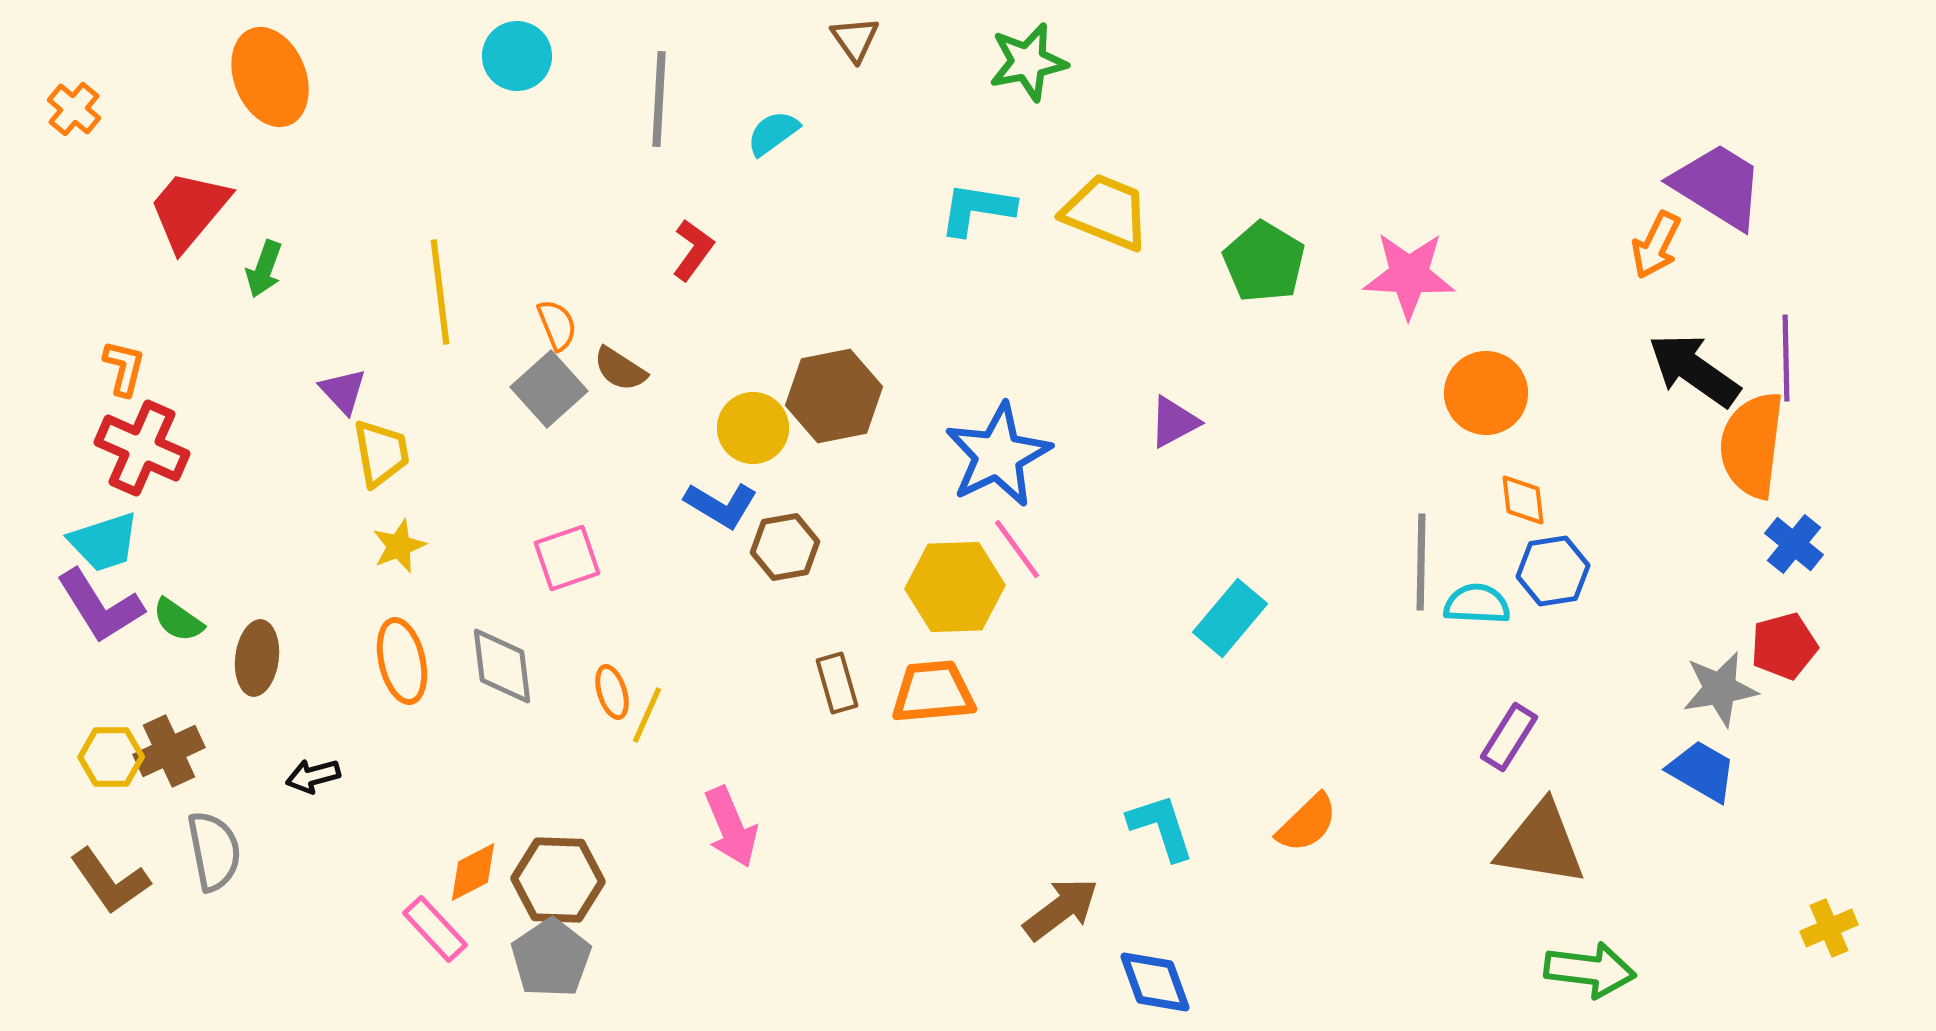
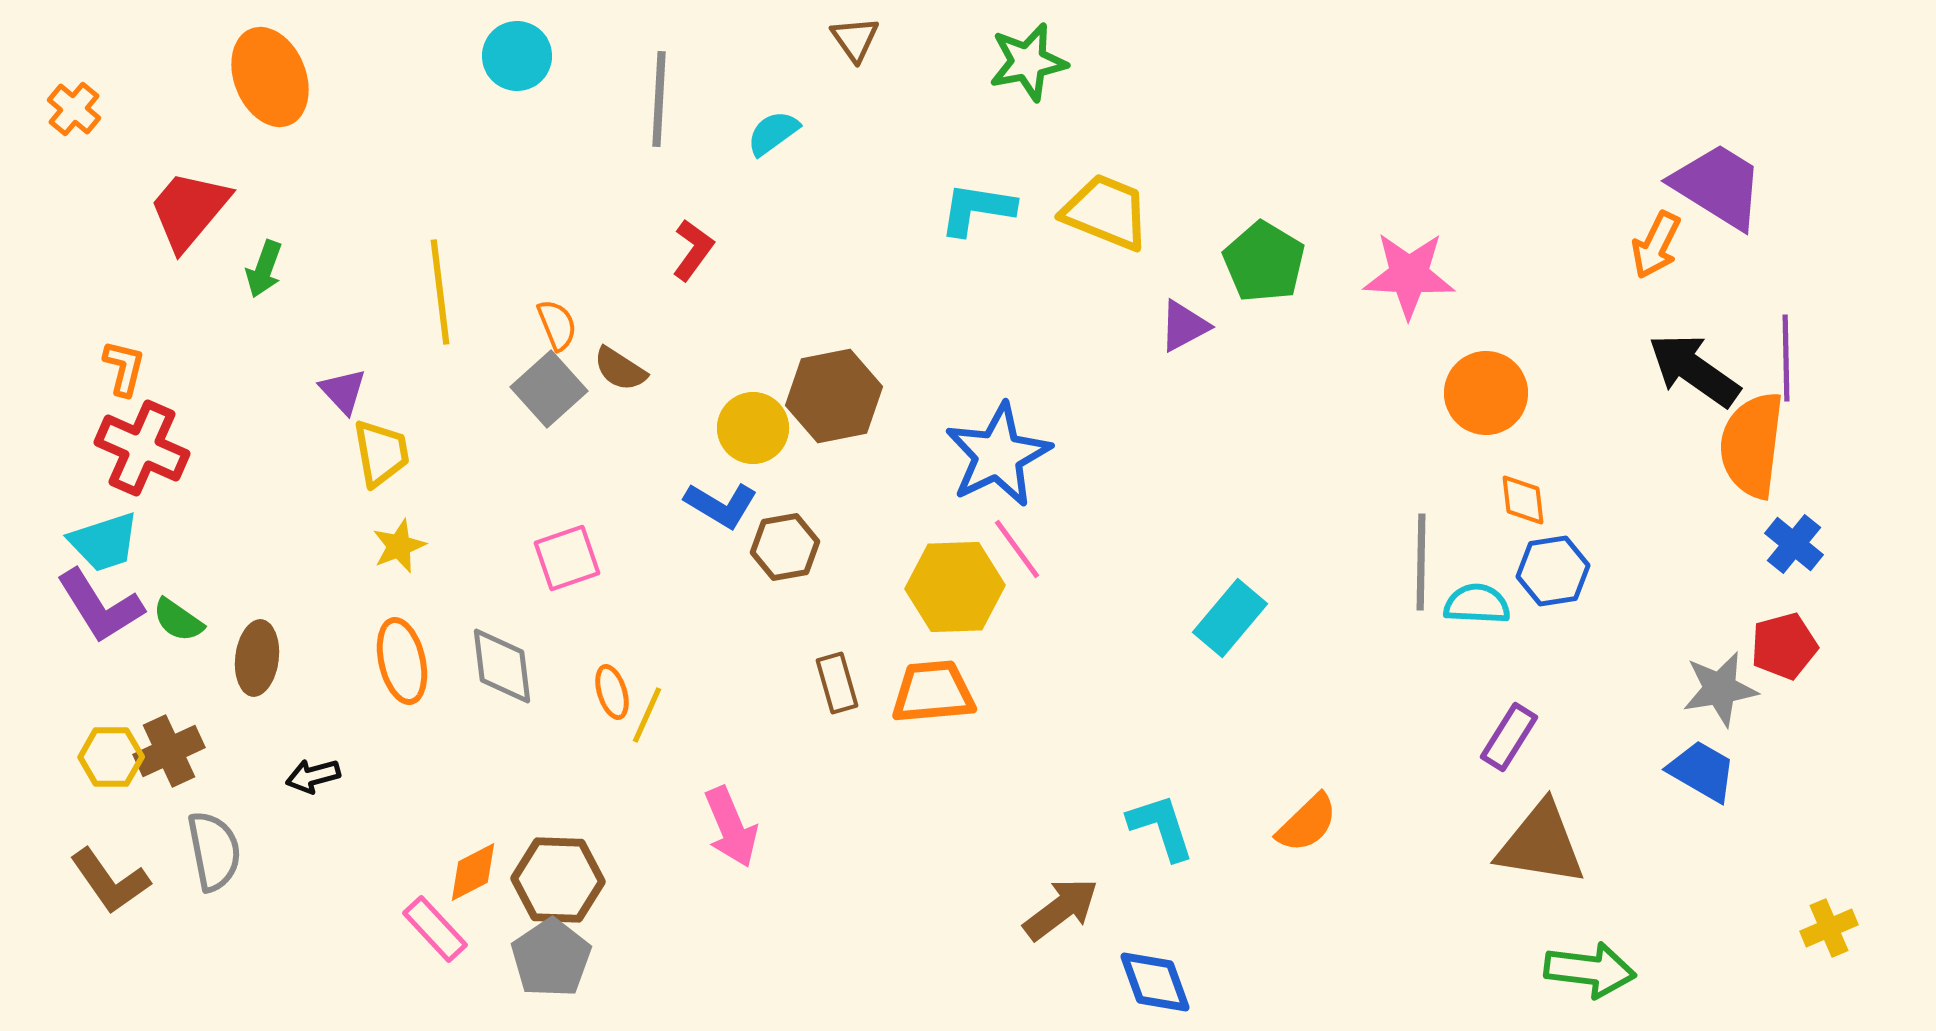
purple triangle at (1174, 422): moved 10 px right, 96 px up
